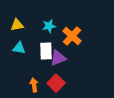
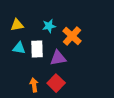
white rectangle: moved 9 px left, 2 px up
purple triangle: rotated 12 degrees clockwise
